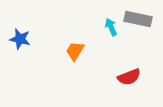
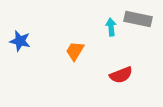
cyan arrow: rotated 18 degrees clockwise
blue star: moved 2 px down
red semicircle: moved 8 px left, 2 px up
